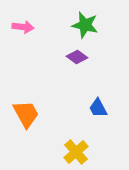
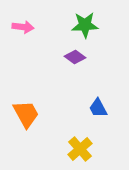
green star: rotated 16 degrees counterclockwise
purple diamond: moved 2 px left
yellow cross: moved 4 px right, 3 px up
